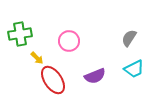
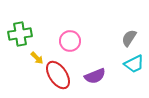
pink circle: moved 1 px right
cyan trapezoid: moved 5 px up
red ellipse: moved 5 px right, 5 px up
